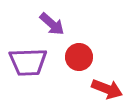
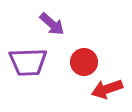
red circle: moved 5 px right, 5 px down
red arrow: rotated 140 degrees clockwise
